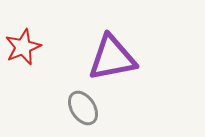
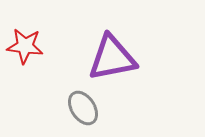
red star: moved 2 px right, 1 px up; rotated 30 degrees clockwise
